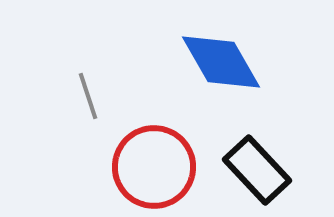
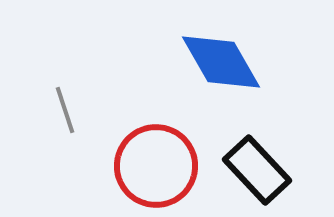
gray line: moved 23 px left, 14 px down
red circle: moved 2 px right, 1 px up
